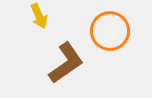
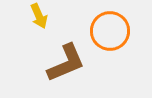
brown L-shape: rotated 12 degrees clockwise
